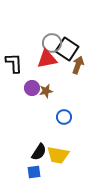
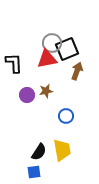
black square: rotated 35 degrees clockwise
brown arrow: moved 1 px left, 6 px down
purple circle: moved 5 px left, 7 px down
blue circle: moved 2 px right, 1 px up
yellow trapezoid: moved 4 px right, 5 px up; rotated 110 degrees counterclockwise
